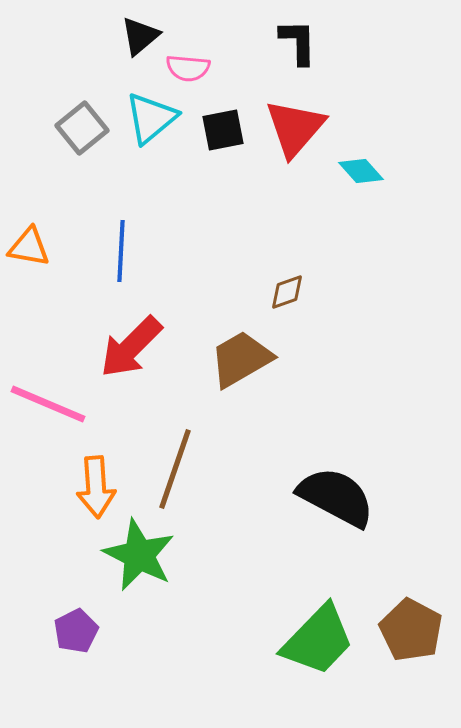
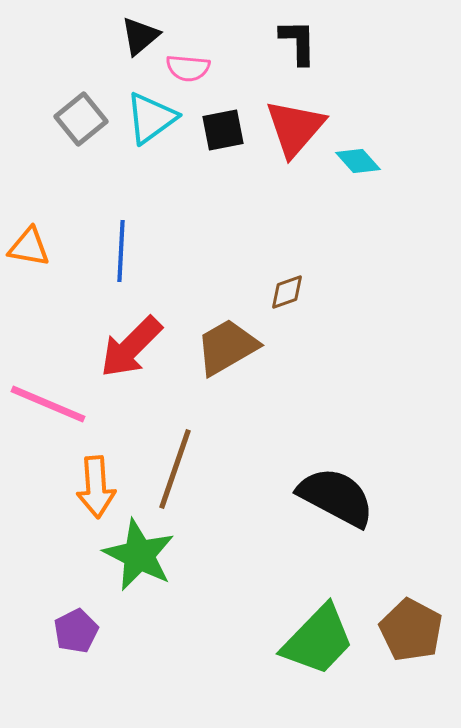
cyan triangle: rotated 4 degrees clockwise
gray square: moved 1 px left, 9 px up
cyan diamond: moved 3 px left, 10 px up
brown trapezoid: moved 14 px left, 12 px up
